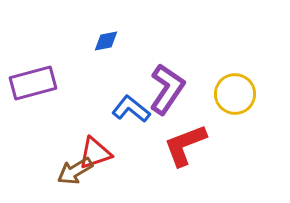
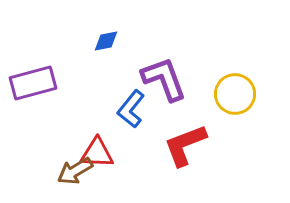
purple L-shape: moved 3 px left, 10 px up; rotated 54 degrees counterclockwise
blue L-shape: rotated 90 degrees counterclockwise
red triangle: moved 2 px right; rotated 21 degrees clockwise
